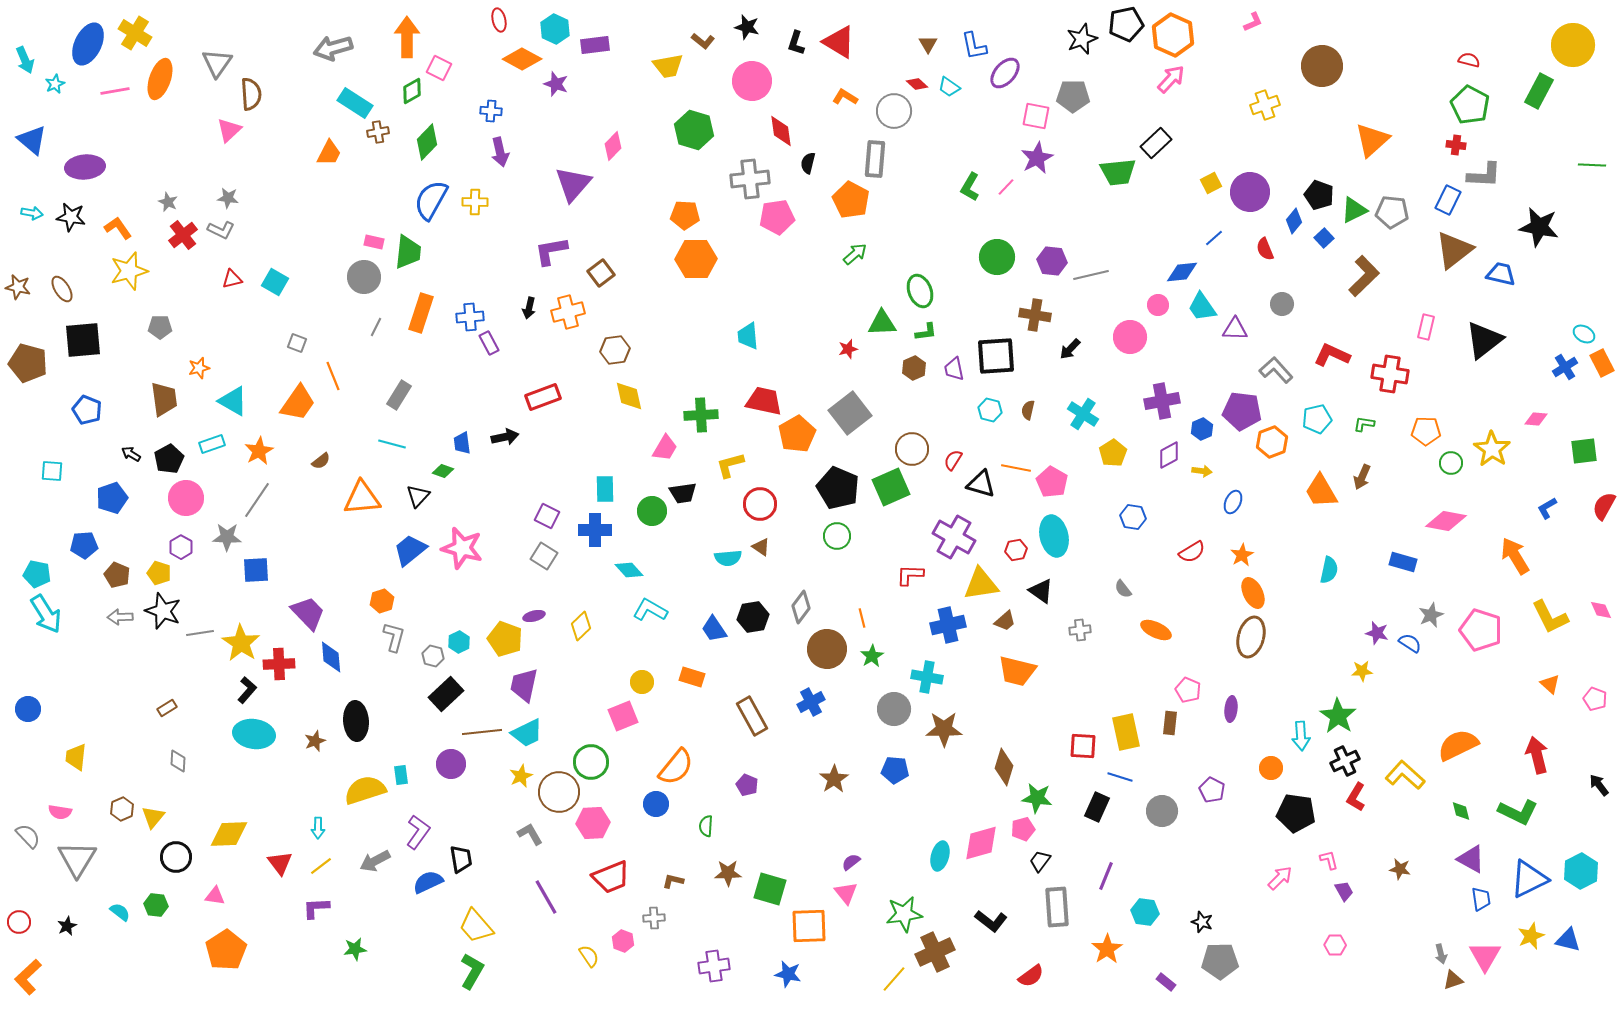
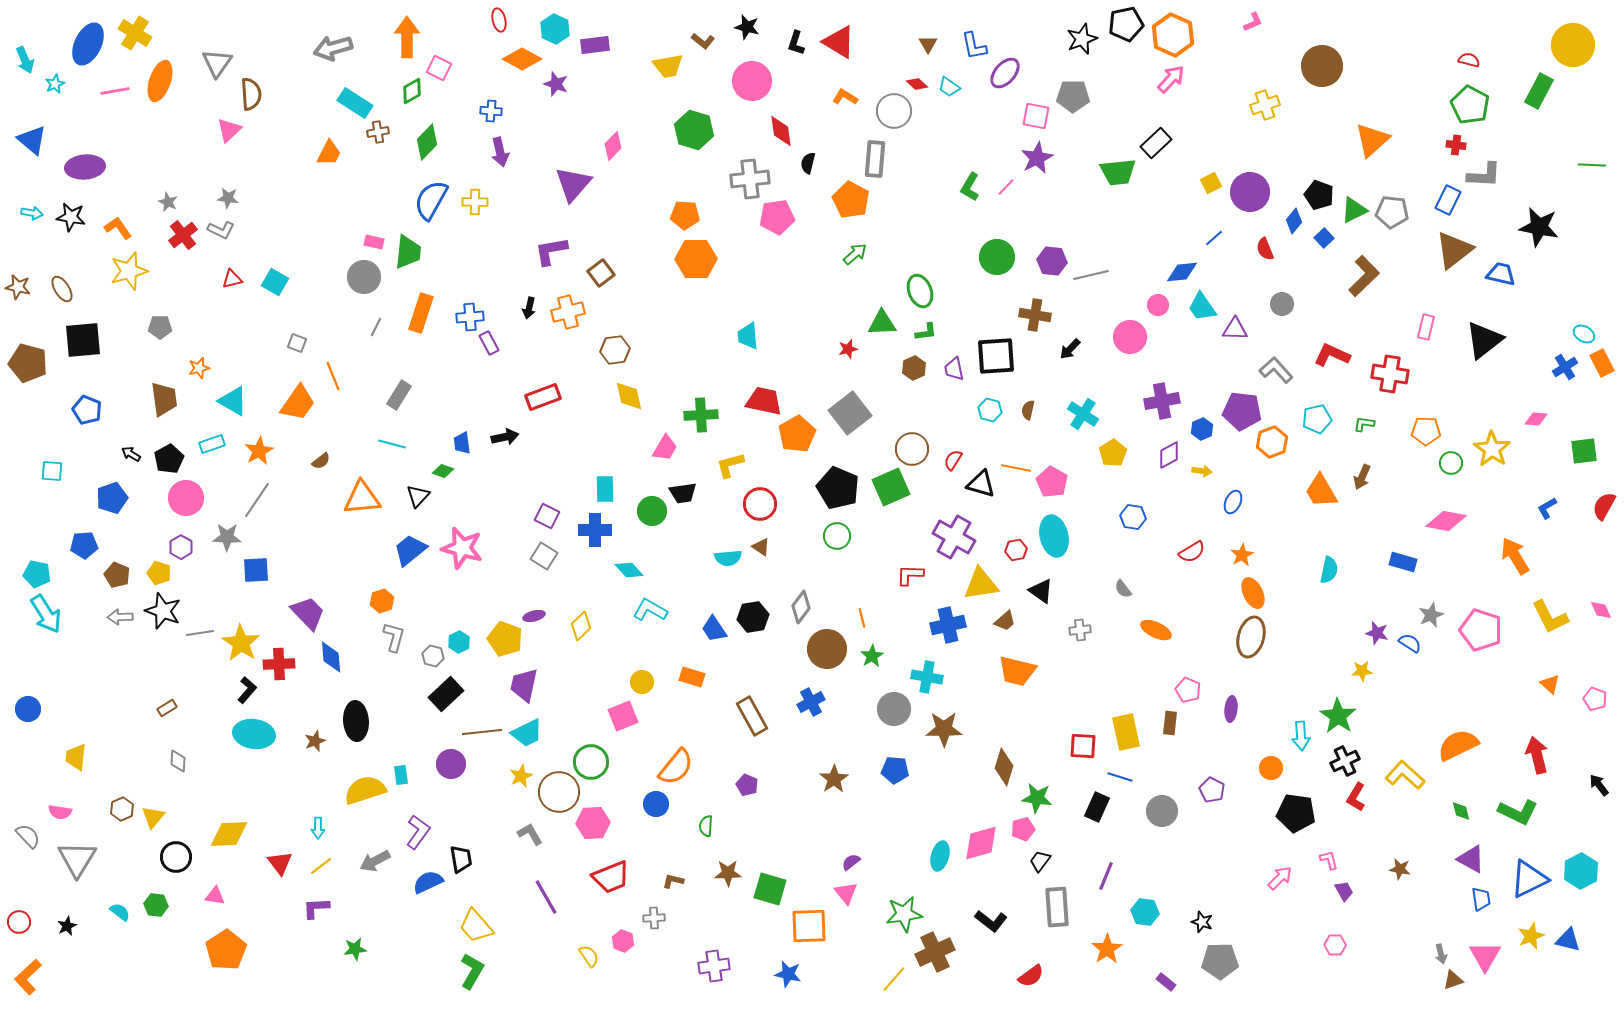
orange ellipse at (160, 79): moved 2 px down
